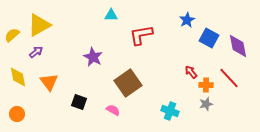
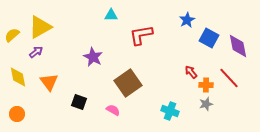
yellow triangle: moved 1 px right, 2 px down
